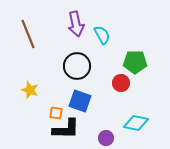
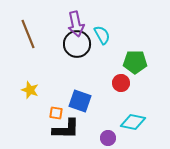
black circle: moved 22 px up
cyan diamond: moved 3 px left, 1 px up
purple circle: moved 2 px right
